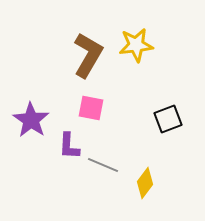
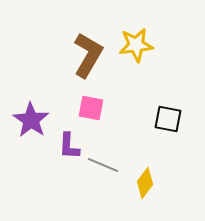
black square: rotated 32 degrees clockwise
